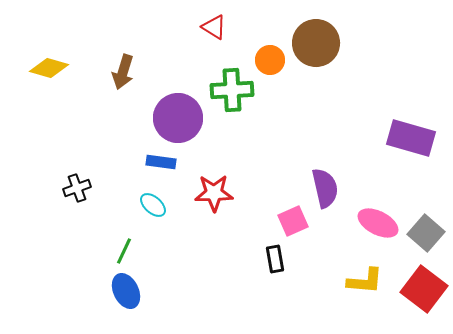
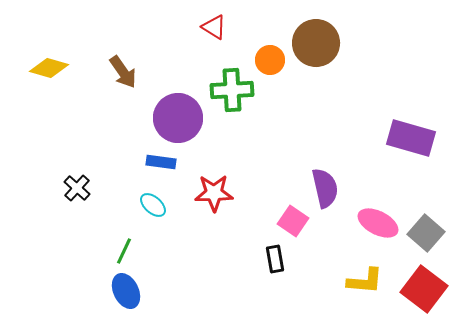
brown arrow: rotated 52 degrees counterclockwise
black cross: rotated 28 degrees counterclockwise
pink square: rotated 32 degrees counterclockwise
